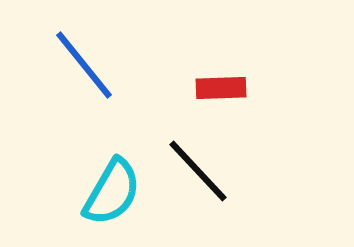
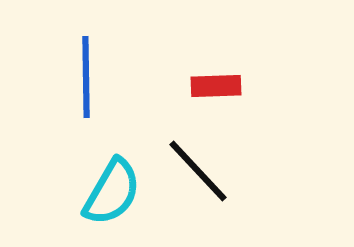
blue line: moved 2 px right, 12 px down; rotated 38 degrees clockwise
red rectangle: moved 5 px left, 2 px up
